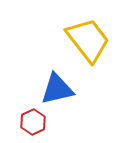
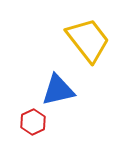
blue triangle: moved 1 px right, 1 px down
